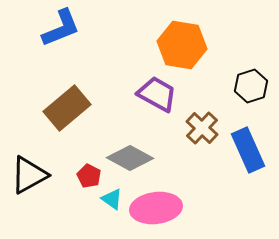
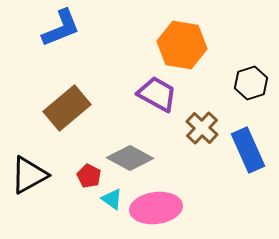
black hexagon: moved 3 px up
